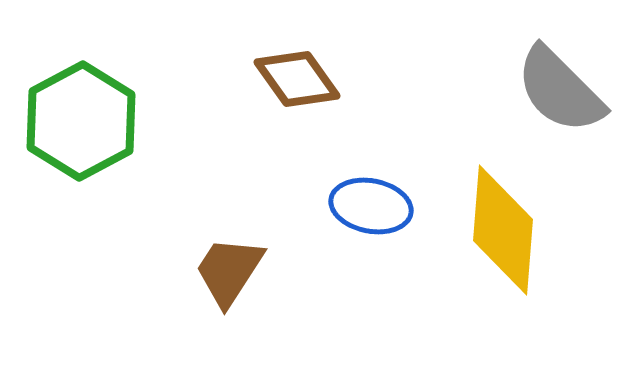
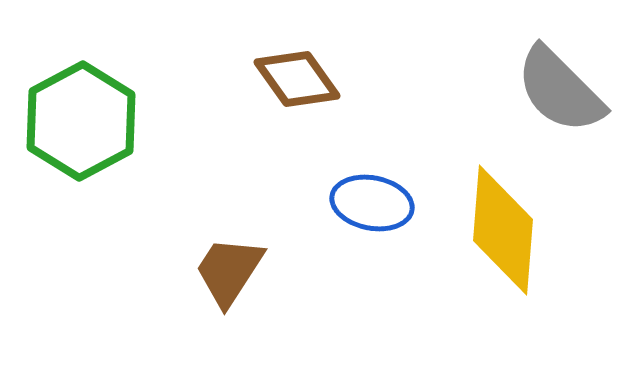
blue ellipse: moved 1 px right, 3 px up
